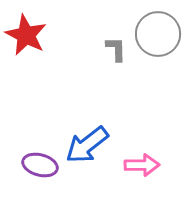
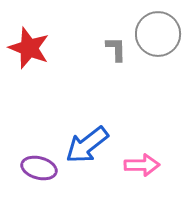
red star: moved 3 px right, 13 px down; rotated 6 degrees counterclockwise
purple ellipse: moved 1 px left, 3 px down
